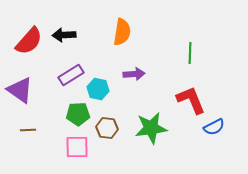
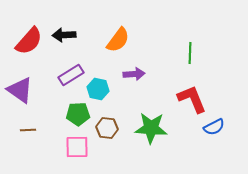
orange semicircle: moved 4 px left, 8 px down; rotated 28 degrees clockwise
red L-shape: moved 1 px right, 1 px up
green star: rotated 12 degrees clockwise
